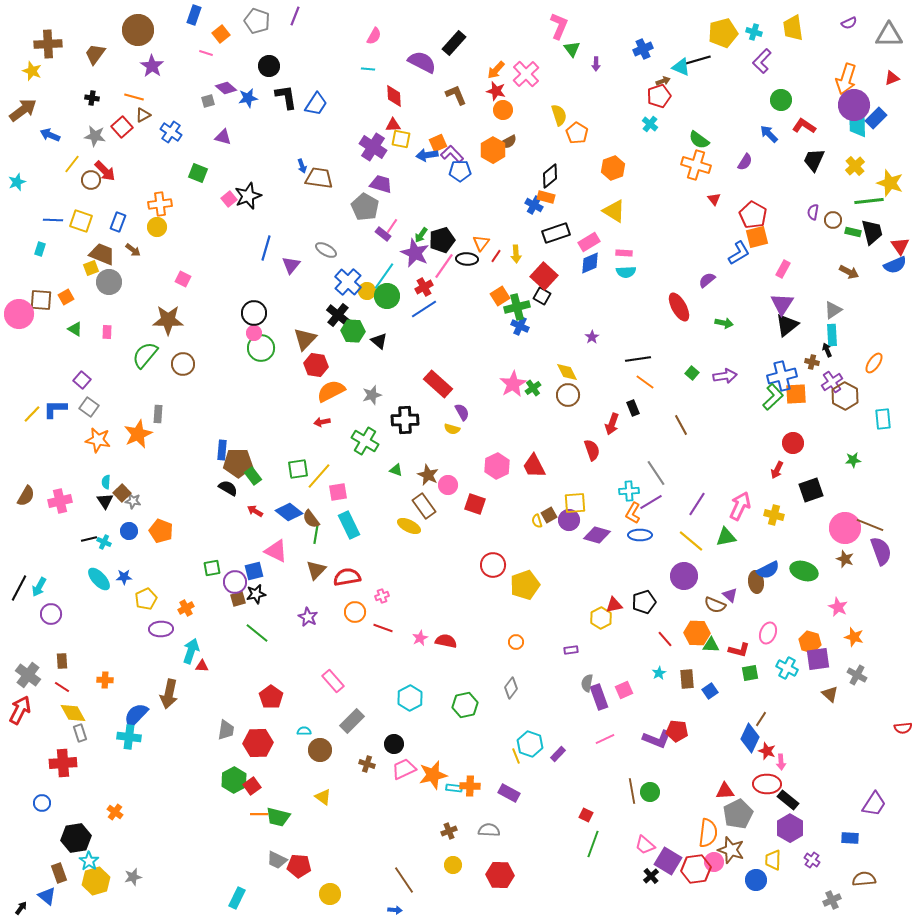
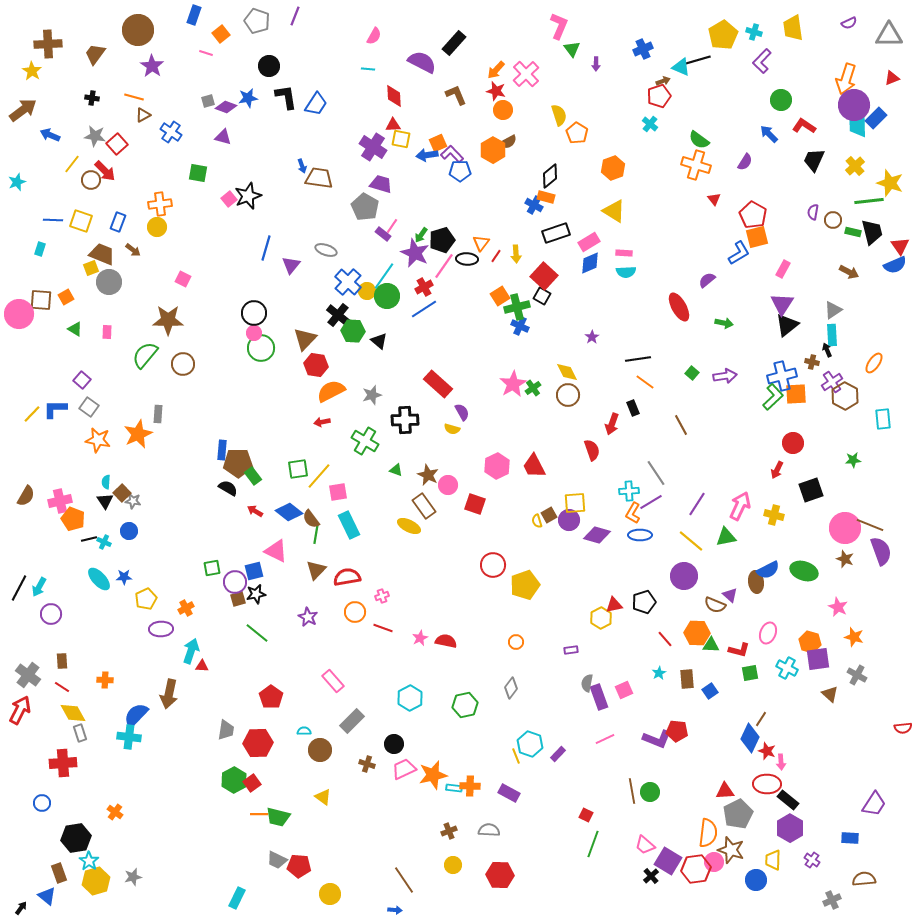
yellow pentagon at (723, 33): moved 2 px down; rotated 16 degrees counterclockwise
yellow star at (32, 71): rotated 12 degrees clockwise
purple diamond at (226, 88): moved 19 px down; rotated 20 degrees counterclockwise
red square at (122, 127): moved 5 px left, 17 px down
green square at (198, 173): rotated 12 degrees counterclockwise
gray ellipse at (326, 250): rotated 10 degrees counterclockwise
orange pentagon at (161, 531): moved 88 px left, 12 px up
red square at (252, 786): moved 3 px up
